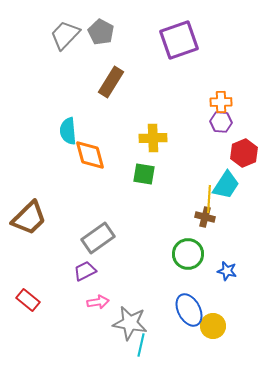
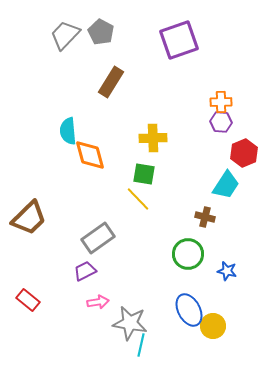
yellow line: moved 71 px left; rotated 48 degrees counterclockwise
